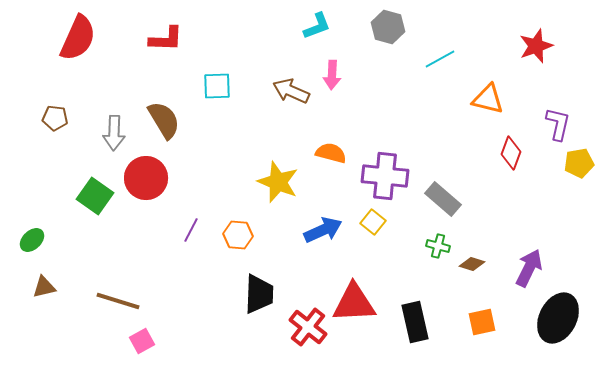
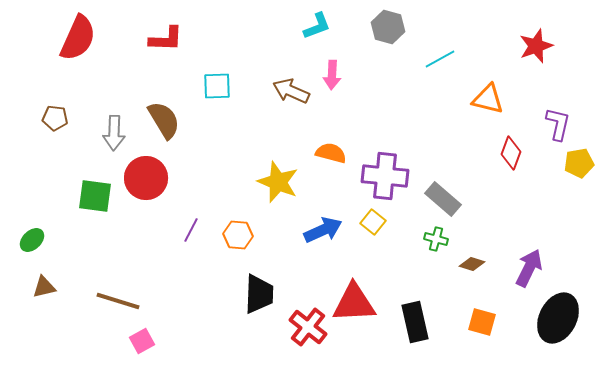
green square: rotated 27 degrees counterclockwise
green cross: moved 2 px left, 7 px up
orange square: rotated 28 degrees clockwise
